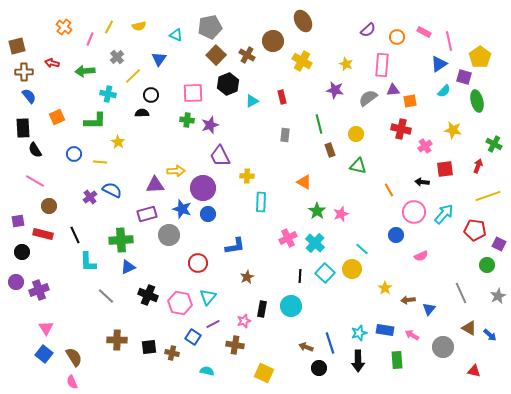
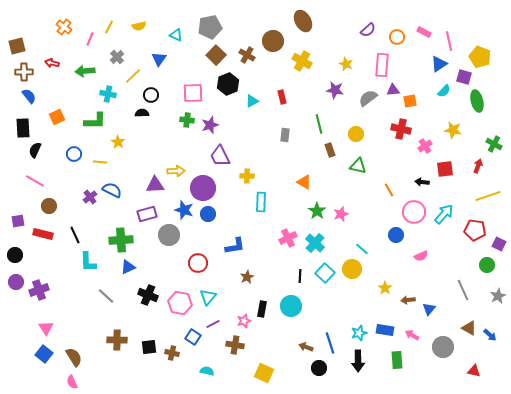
yellow pentagon at (480, 57): rotated 15 degrees counterclockwise
black semicircle at (35, 150): rotated 56 degrees clockwise
blue star at (182, 209): moved 2 px right, 1 px down
black circle at (22, 252): moved 7 px left, 3 px down
gray line at (461, 293): moved 2 px right, 3 px up
